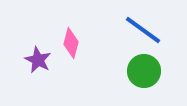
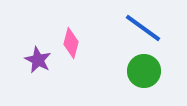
blue line: moved 2 px up
